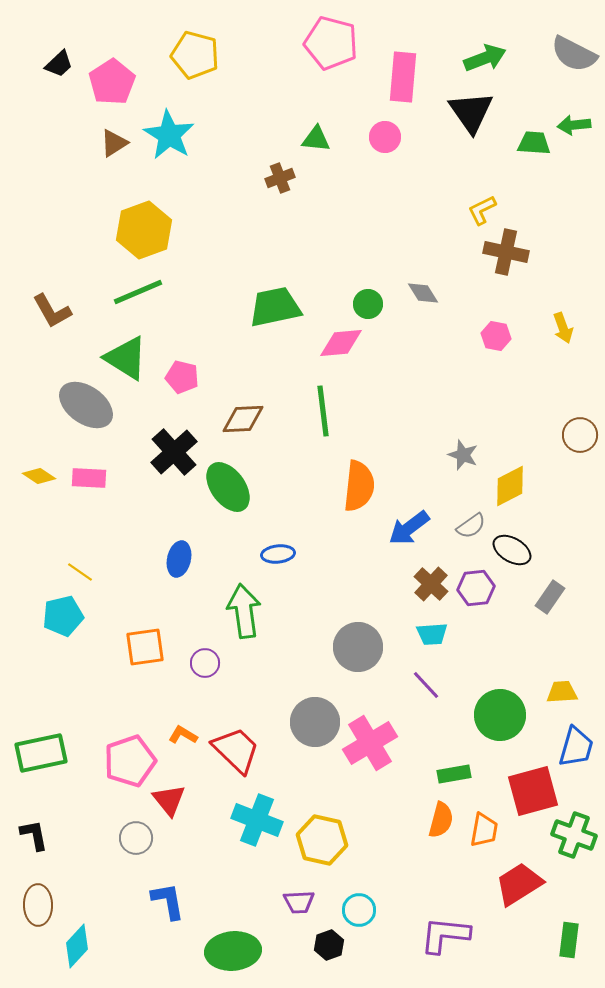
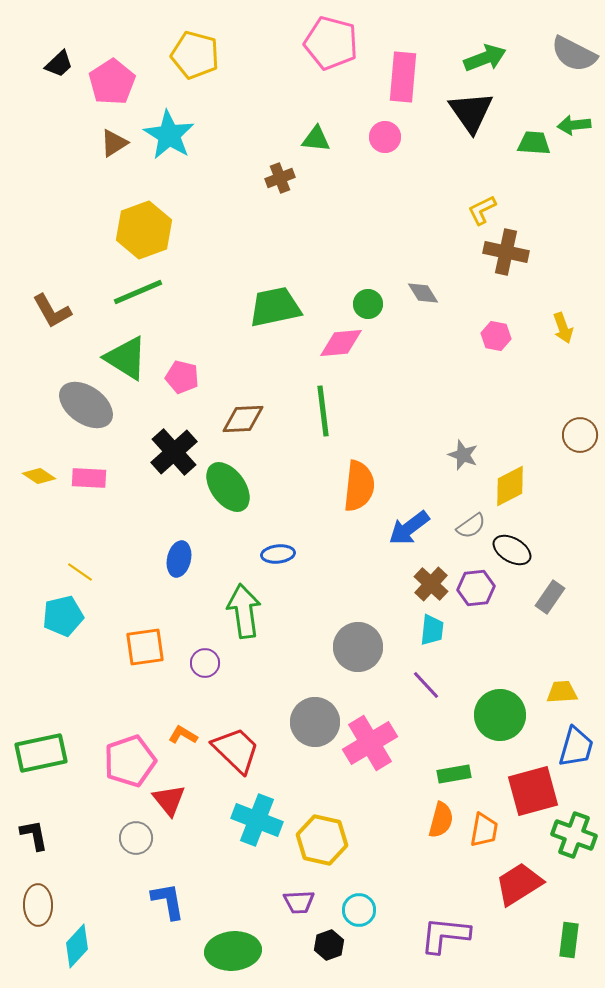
cyan trapezoid at (432, 634): moved 4 px up; rotated 80 degrees counterclockwise
